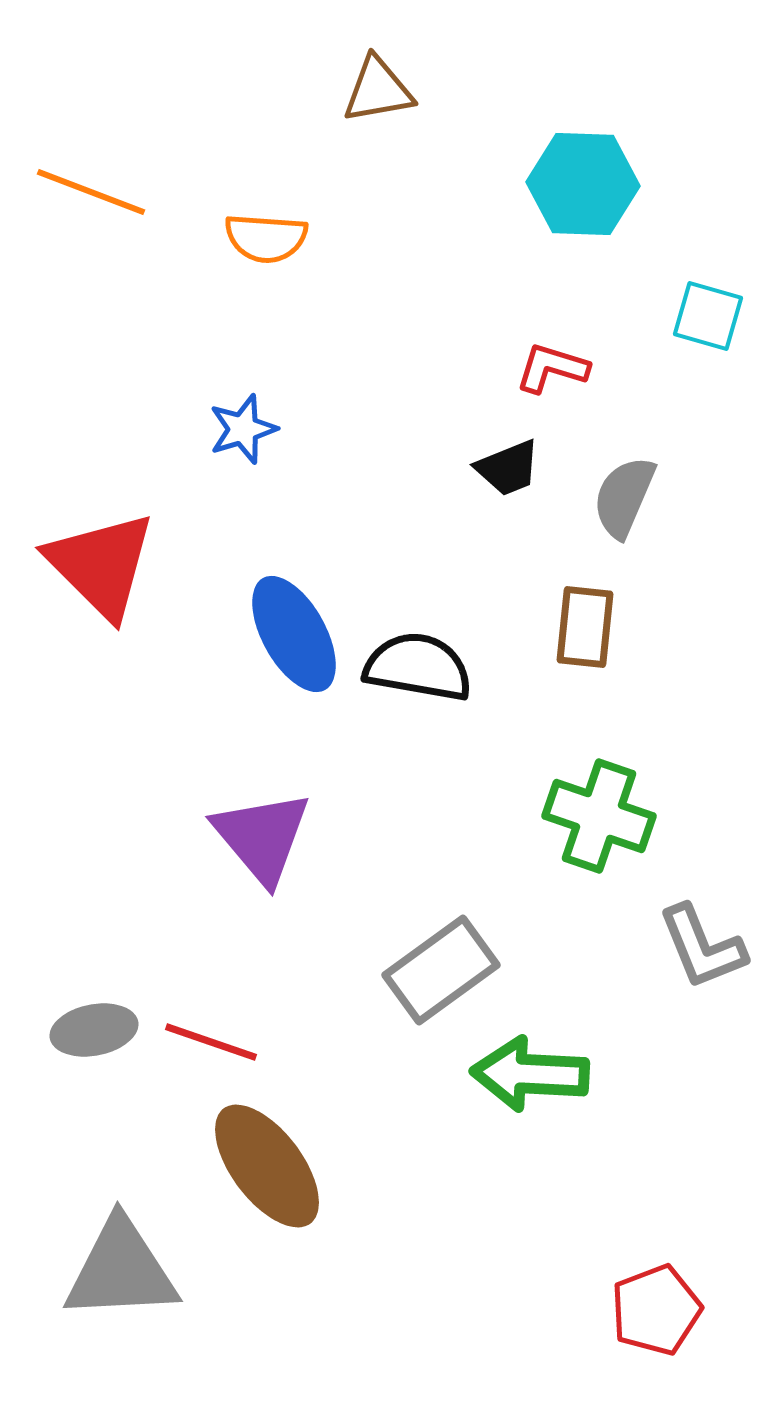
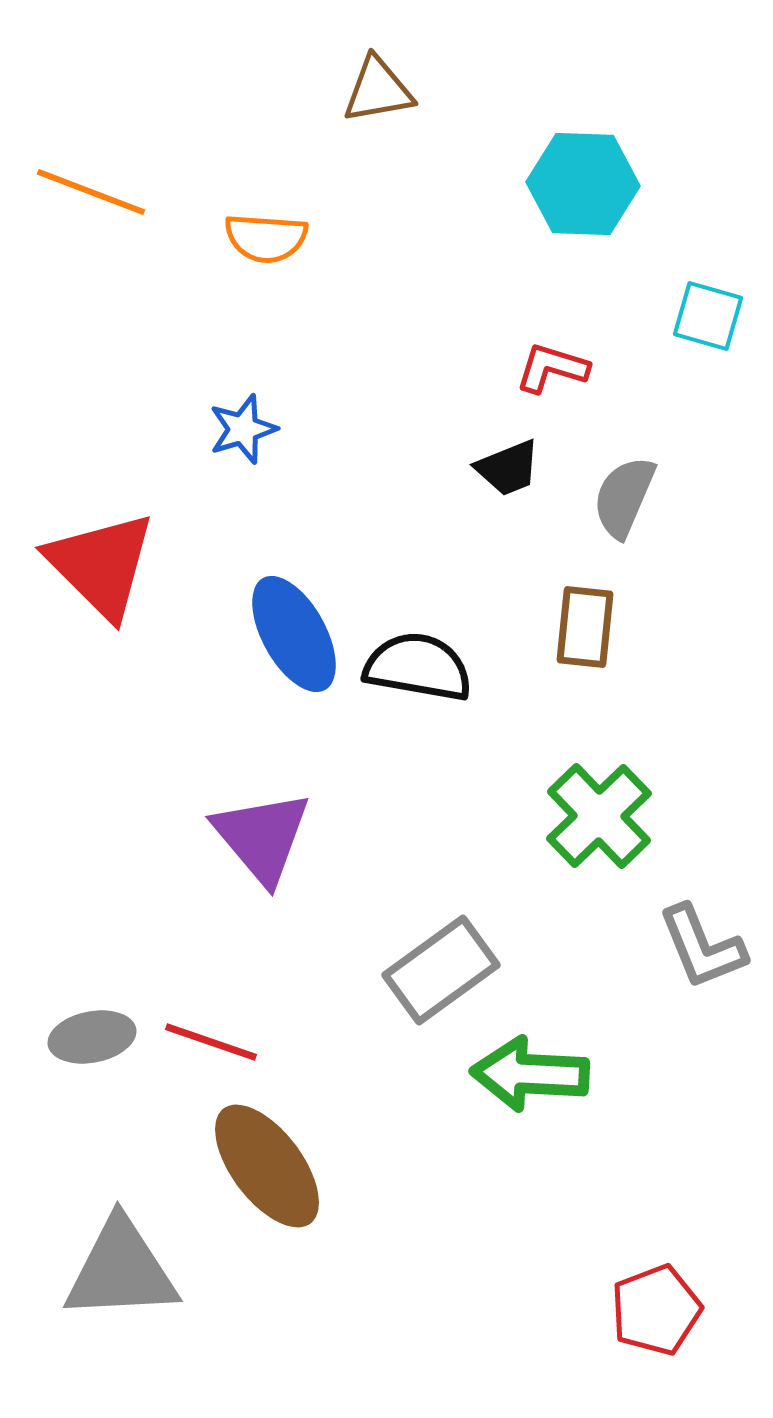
green cross: rotated 27 degrees clockwise
gray ellipse: moved 2 px left, 7 px down
